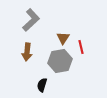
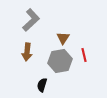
red line: moved 3 px right, 8 px down
